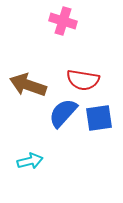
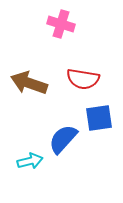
pink cross: moved 2 px left, 3 px down
red semicircle: moved 1 px up
brown arrow: moved 1 px right, 2 px up
blue semicircle: moved 26 px down
